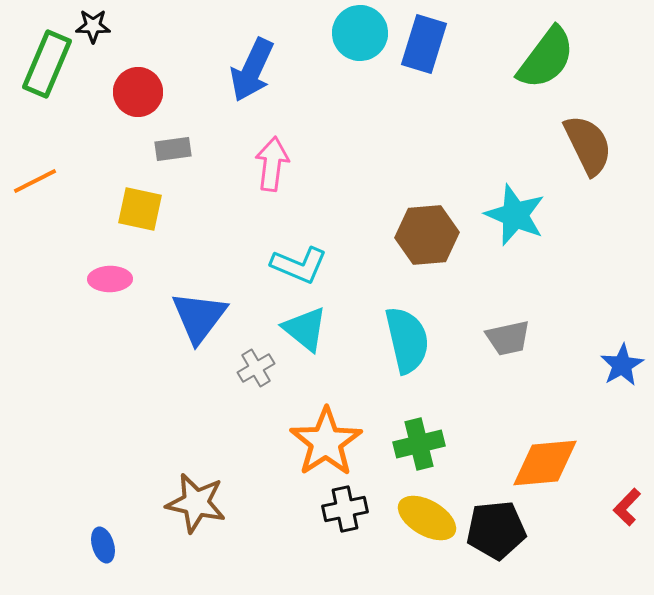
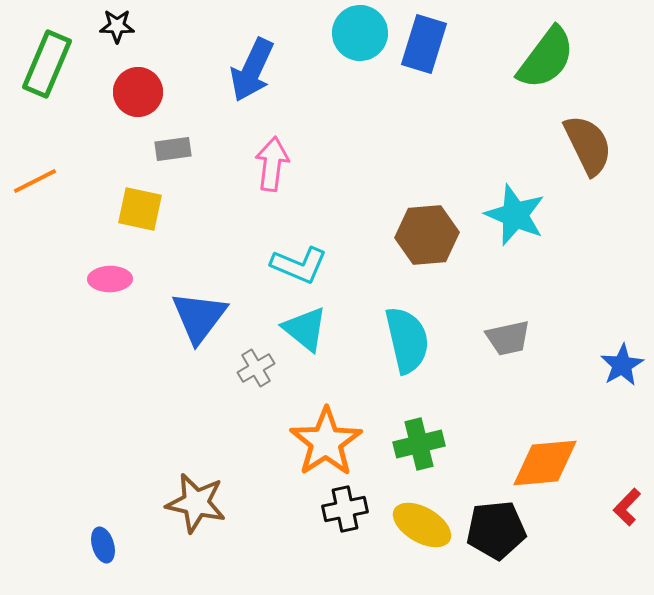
black star: moved 24 px right
yellow ellipse: moved 5 px left, 7 px down
